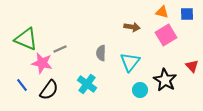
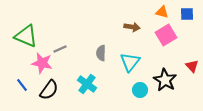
green triangle: moved 3 px up
